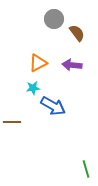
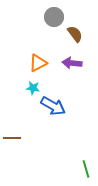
gray circle: moved 2 px up
brown semicircle: moved 2 px left, 1 px down
purple arrow: moved 2 px up
cyan star: rotated 16 degrees clockwise
brown line: moved 16 px down
